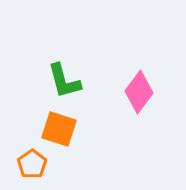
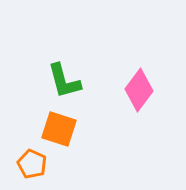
pink diamond: moved 2 px up
orange pentagon: rotated 12 degrees counterclockwise
